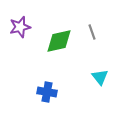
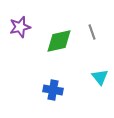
blue cross: moved 6 px right, 2 px up
